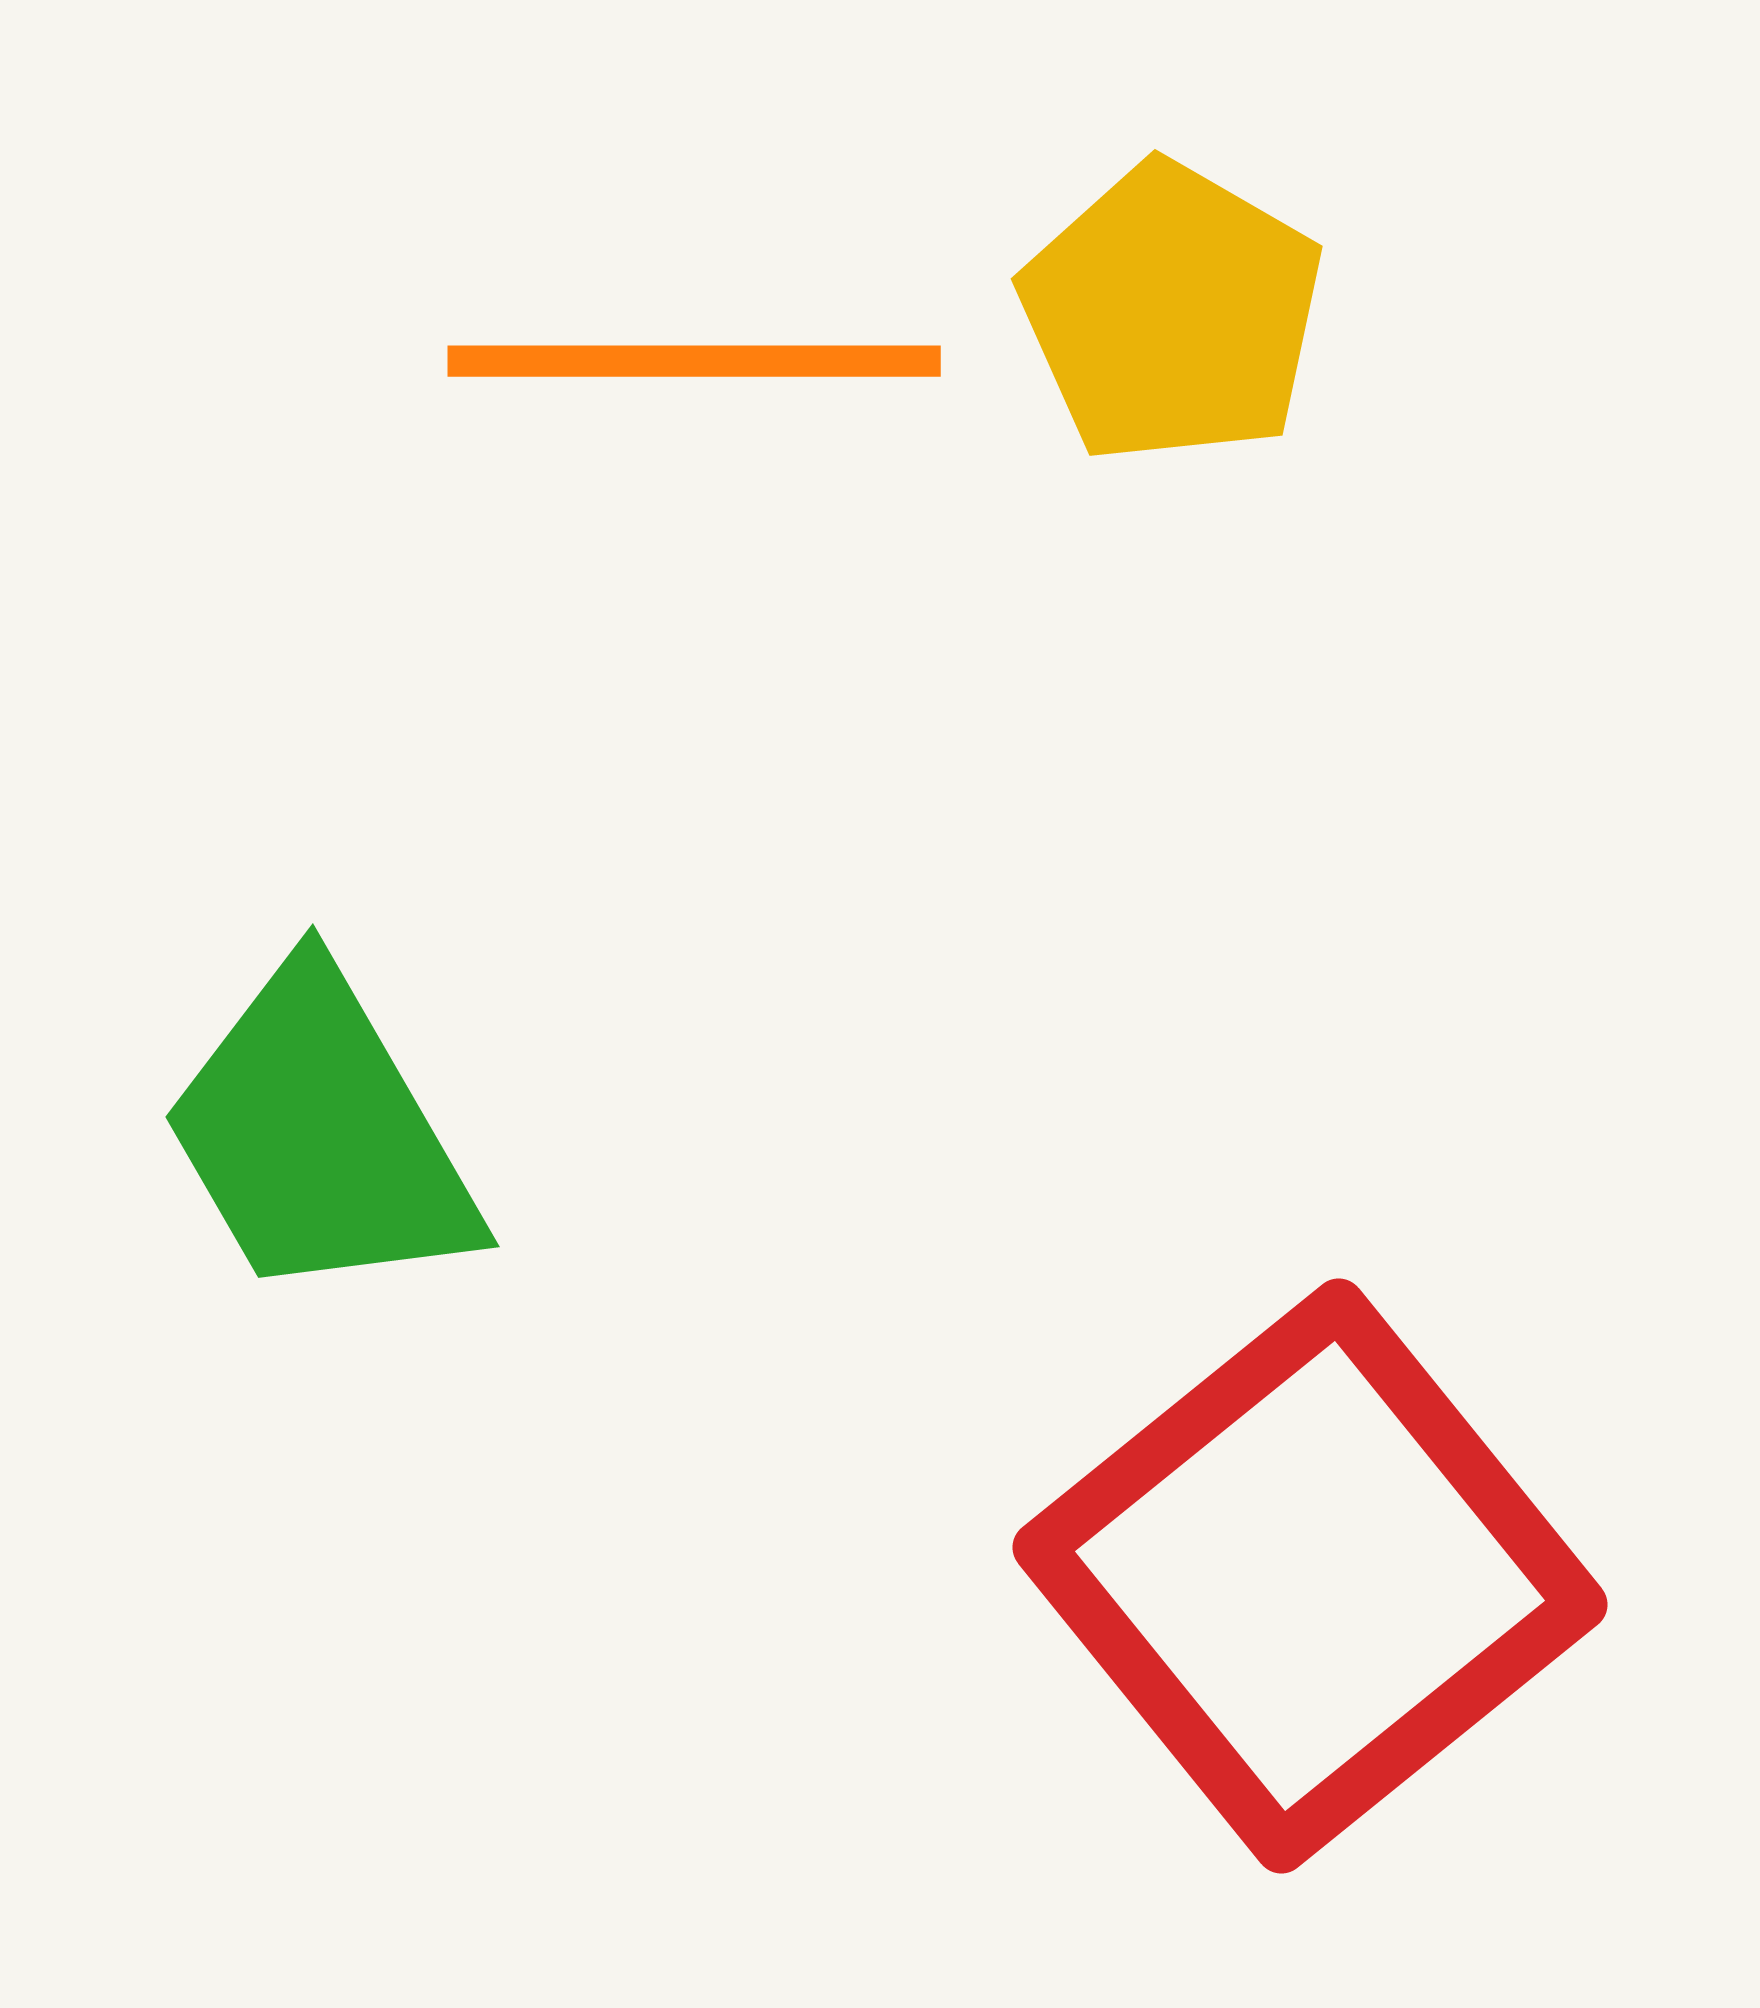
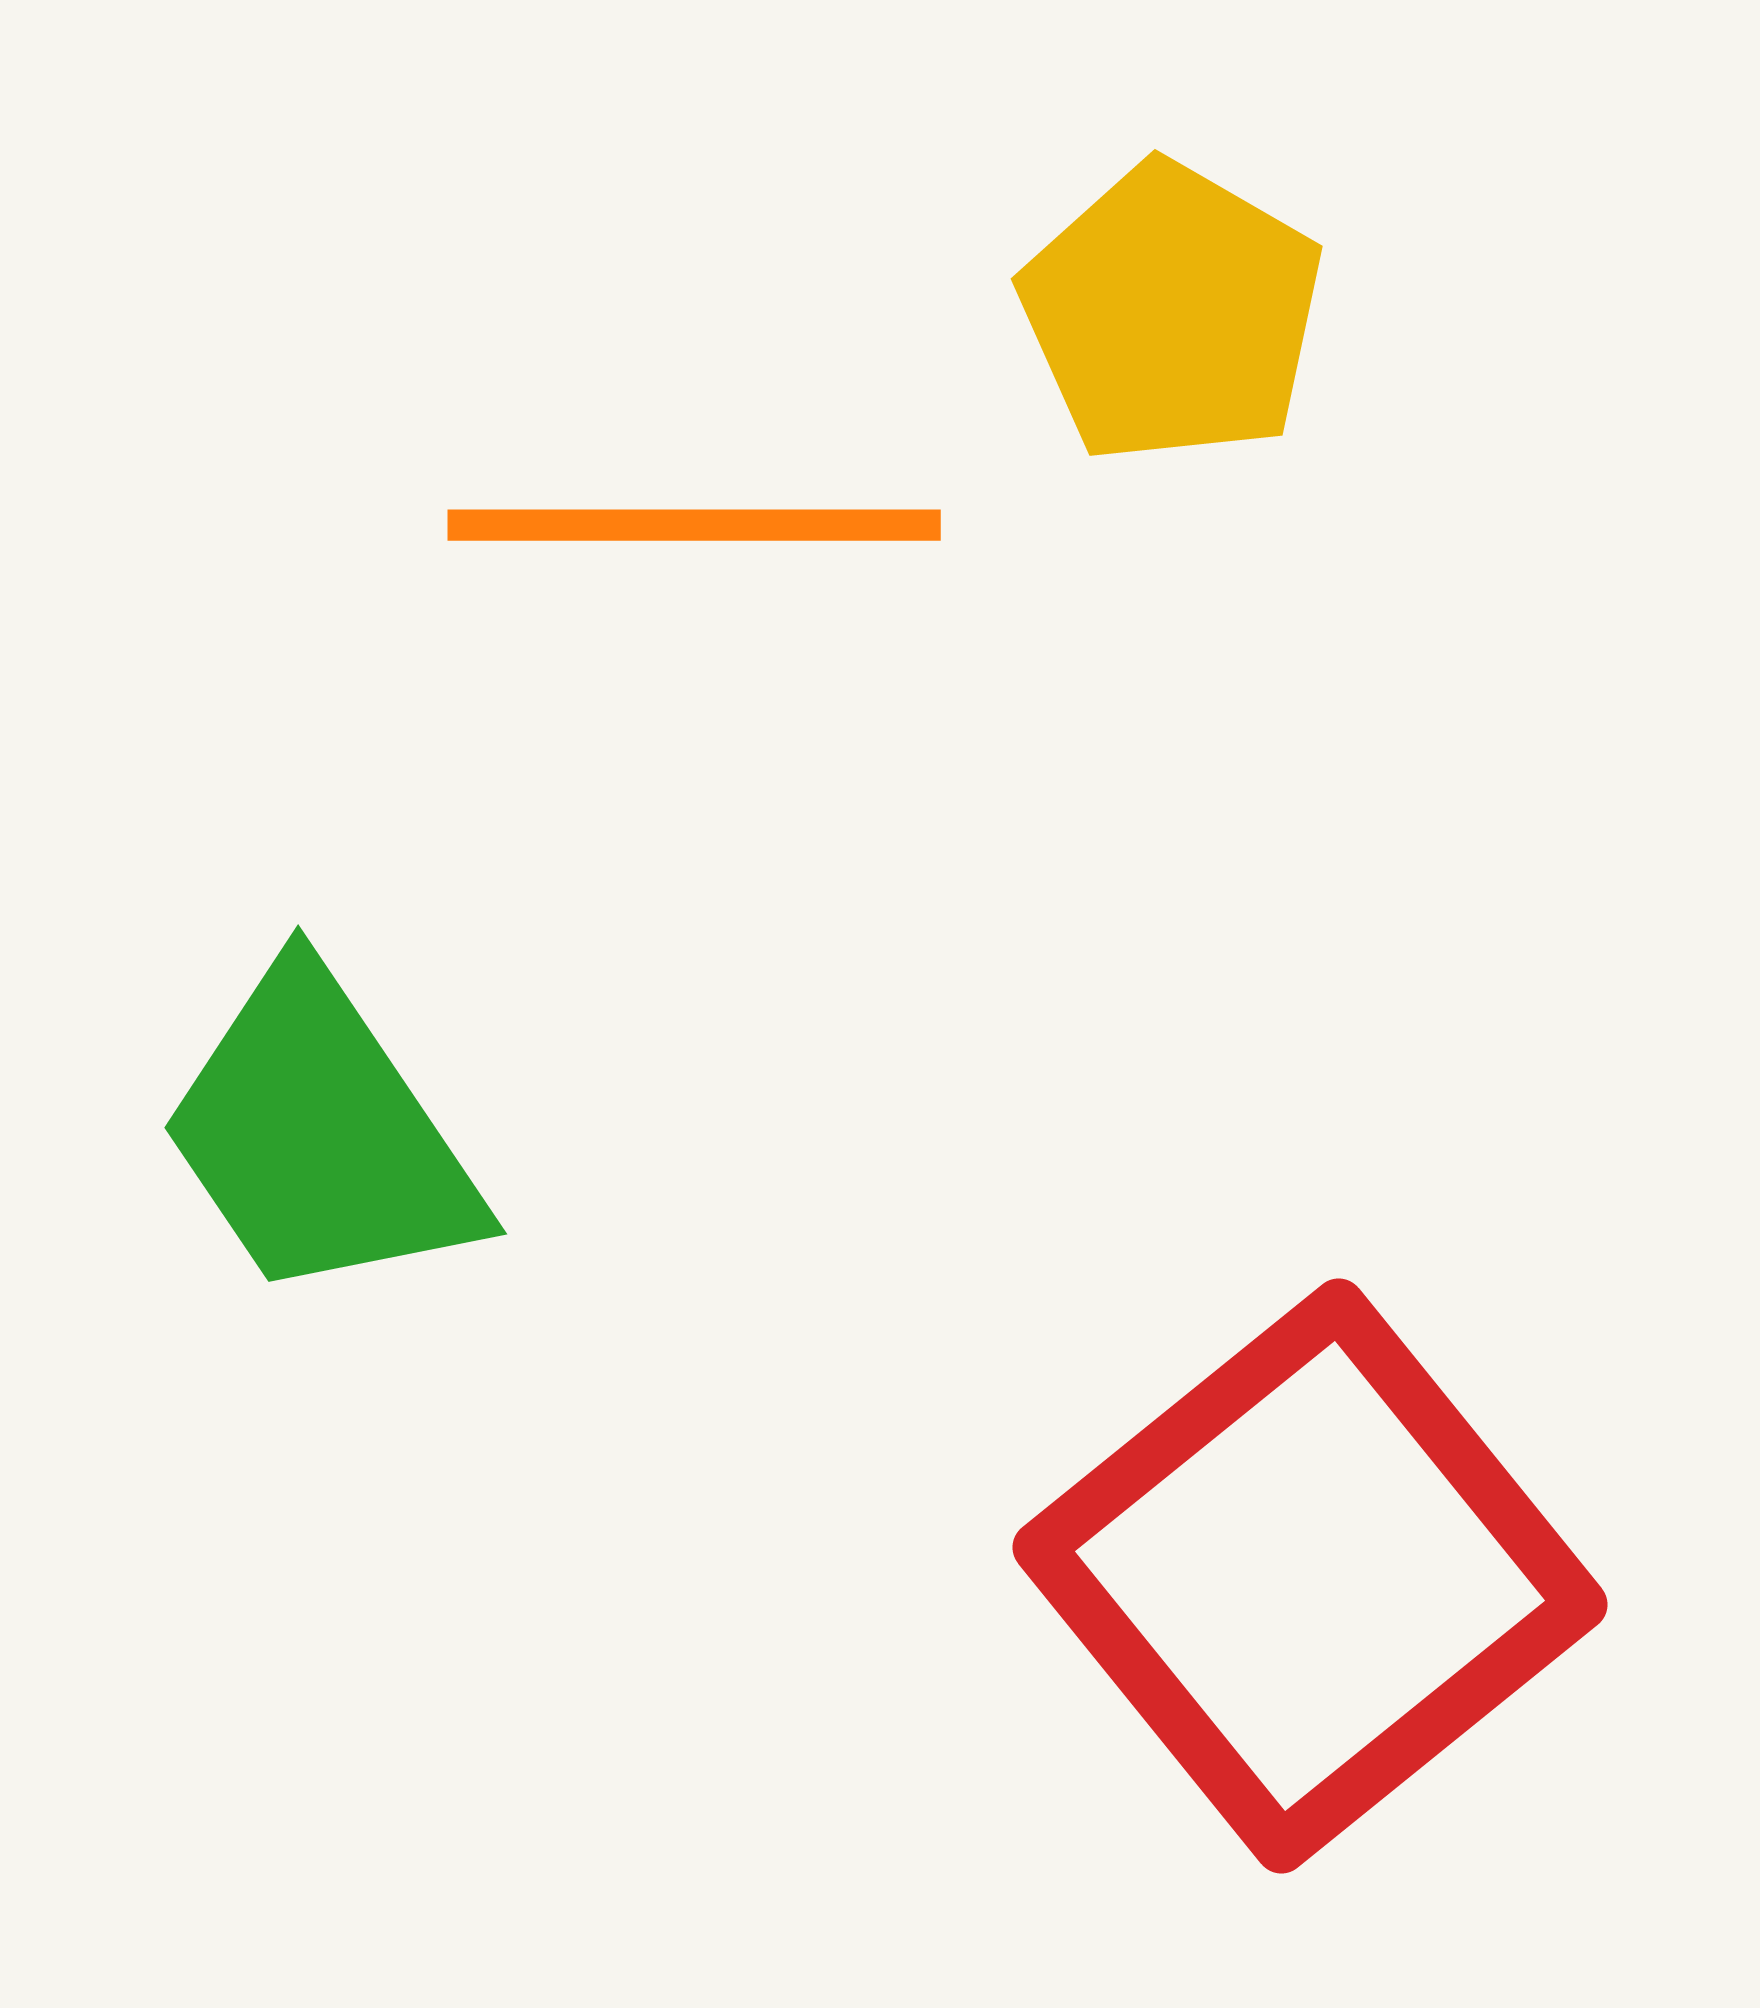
orange line: moved 164 px down
green trapezoid: rotated 4 degrees counterclockwise
